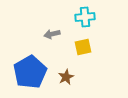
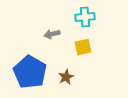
blue pentagon: rotated 12 degrees counterclockwise
